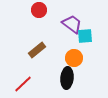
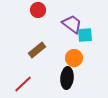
red circle: moved 1 px left
cyan square: moved 1 px up
